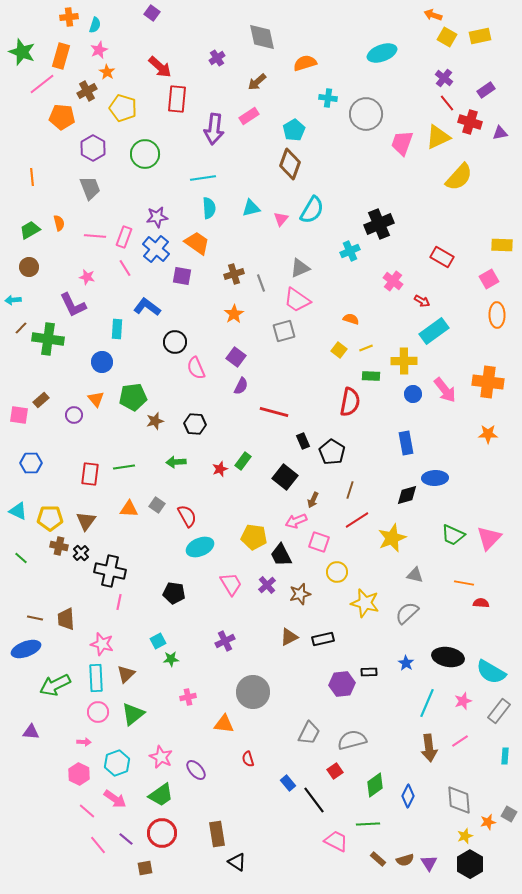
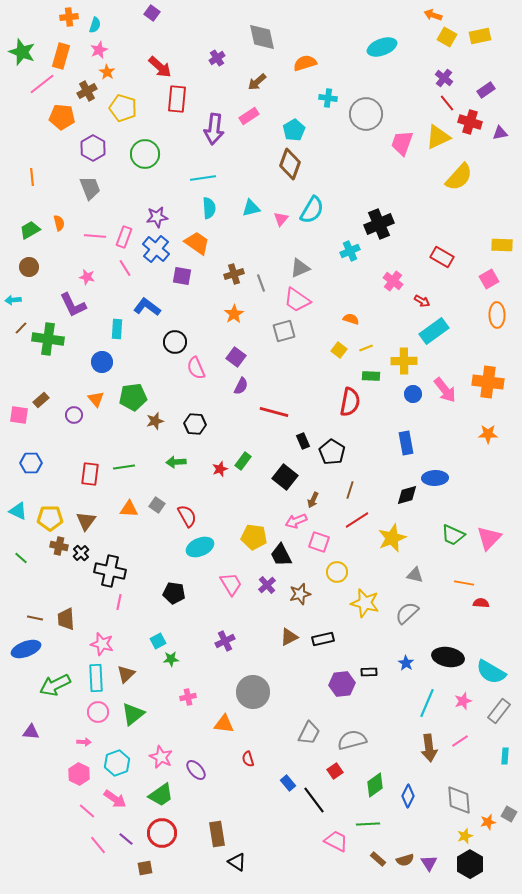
cyan ellipse at (382, 53): moved 6 px up
